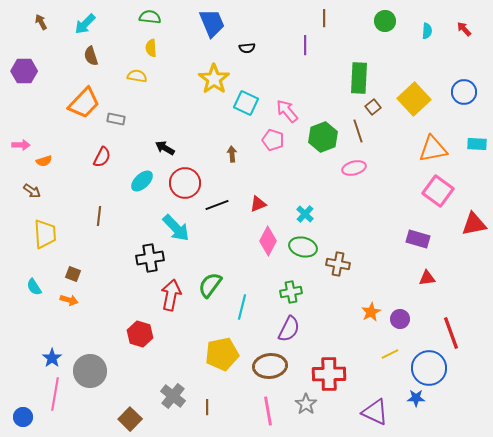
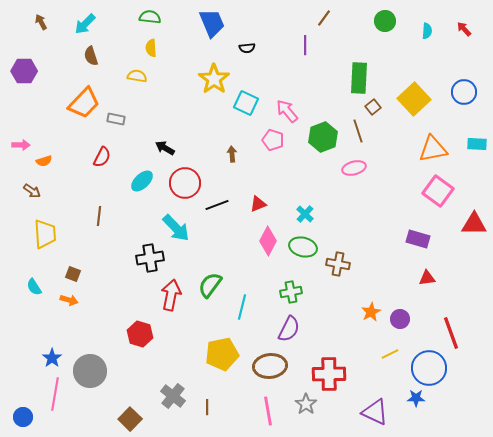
brown line at (324, 18): rotated 36 degrees clockwise
red triangle at (474, 224): rotated 12 degrees clockwise
